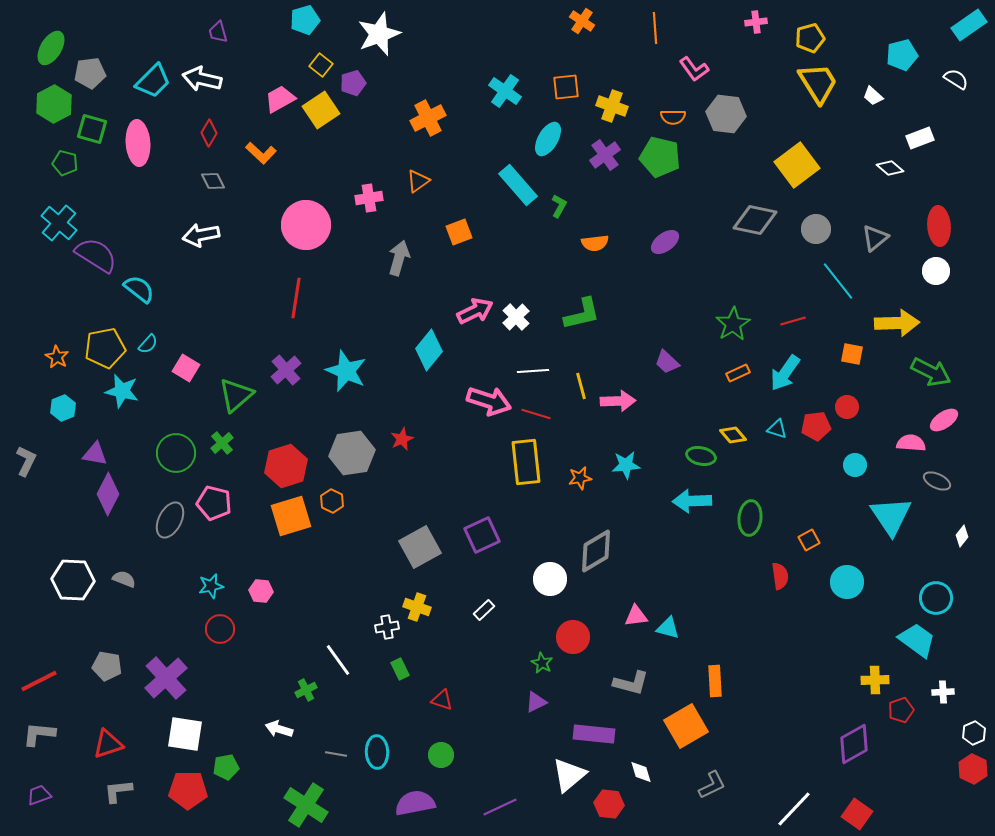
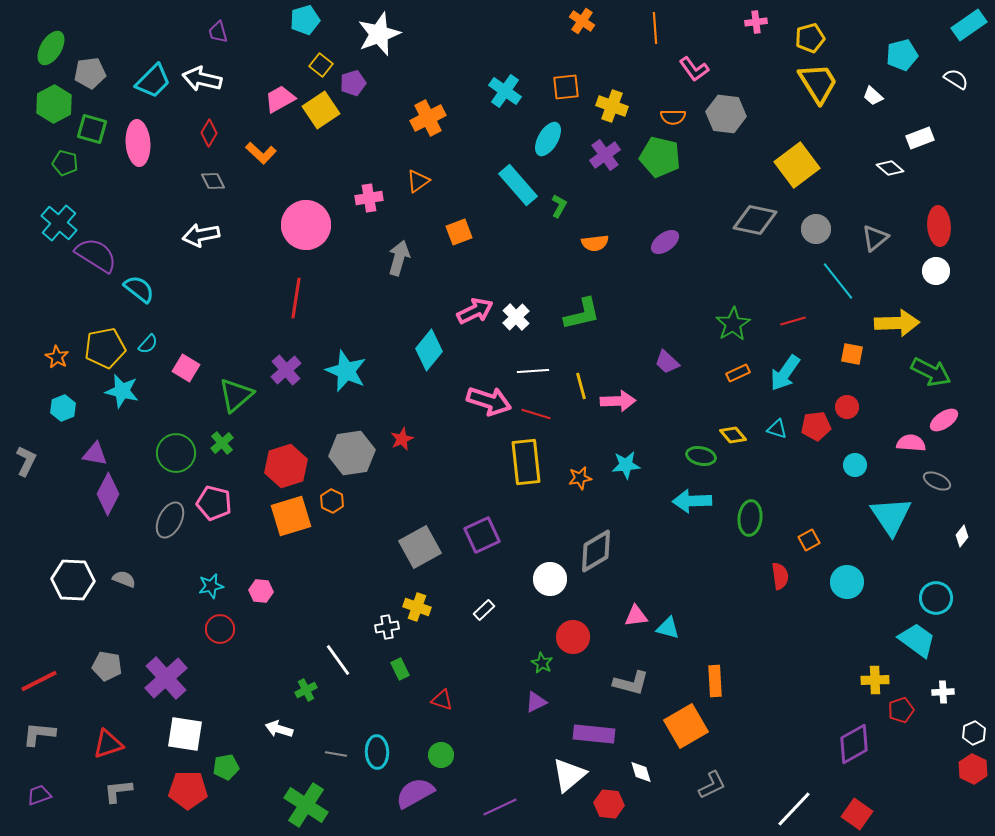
purple semicircle at (415, 803): moved 10 px up; rotated 18 degrees counterclockwise
